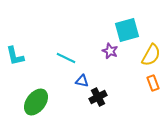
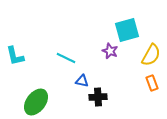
orange rectangle: moved 1 px left
black cross: rotated 24 degrees clockwise
